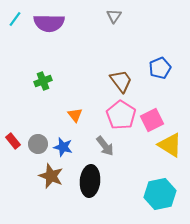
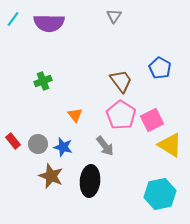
cyan line: moved 2 px left
blue pentagon: rotated 20 degrees counterclockwise
